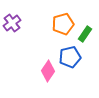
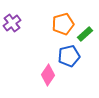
green rectangle: rotated 14 degrees clockwise
blue pentagon: moved 1 px left, 1 px up
pink diamond: moved 4 px down
